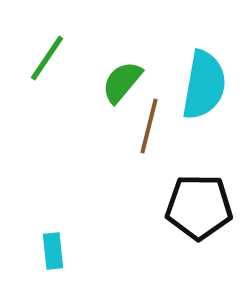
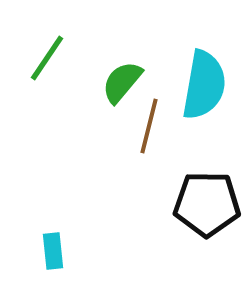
black pentagon: moved 8 px right, 3 px up
